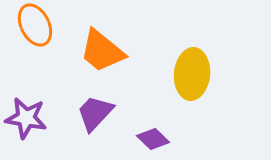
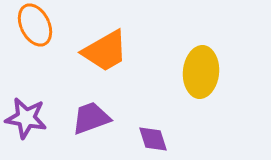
orange trapezoid: moved 3 px right; rotated 69 degrees counterclockwise
yellow ellipse: moved 9 px right, 2 px up
purple trapezoid: moved 4 px left, 5 px down; rotated 27 degrees clockwise
purple diamond: rotated 28 degrees clockwise
